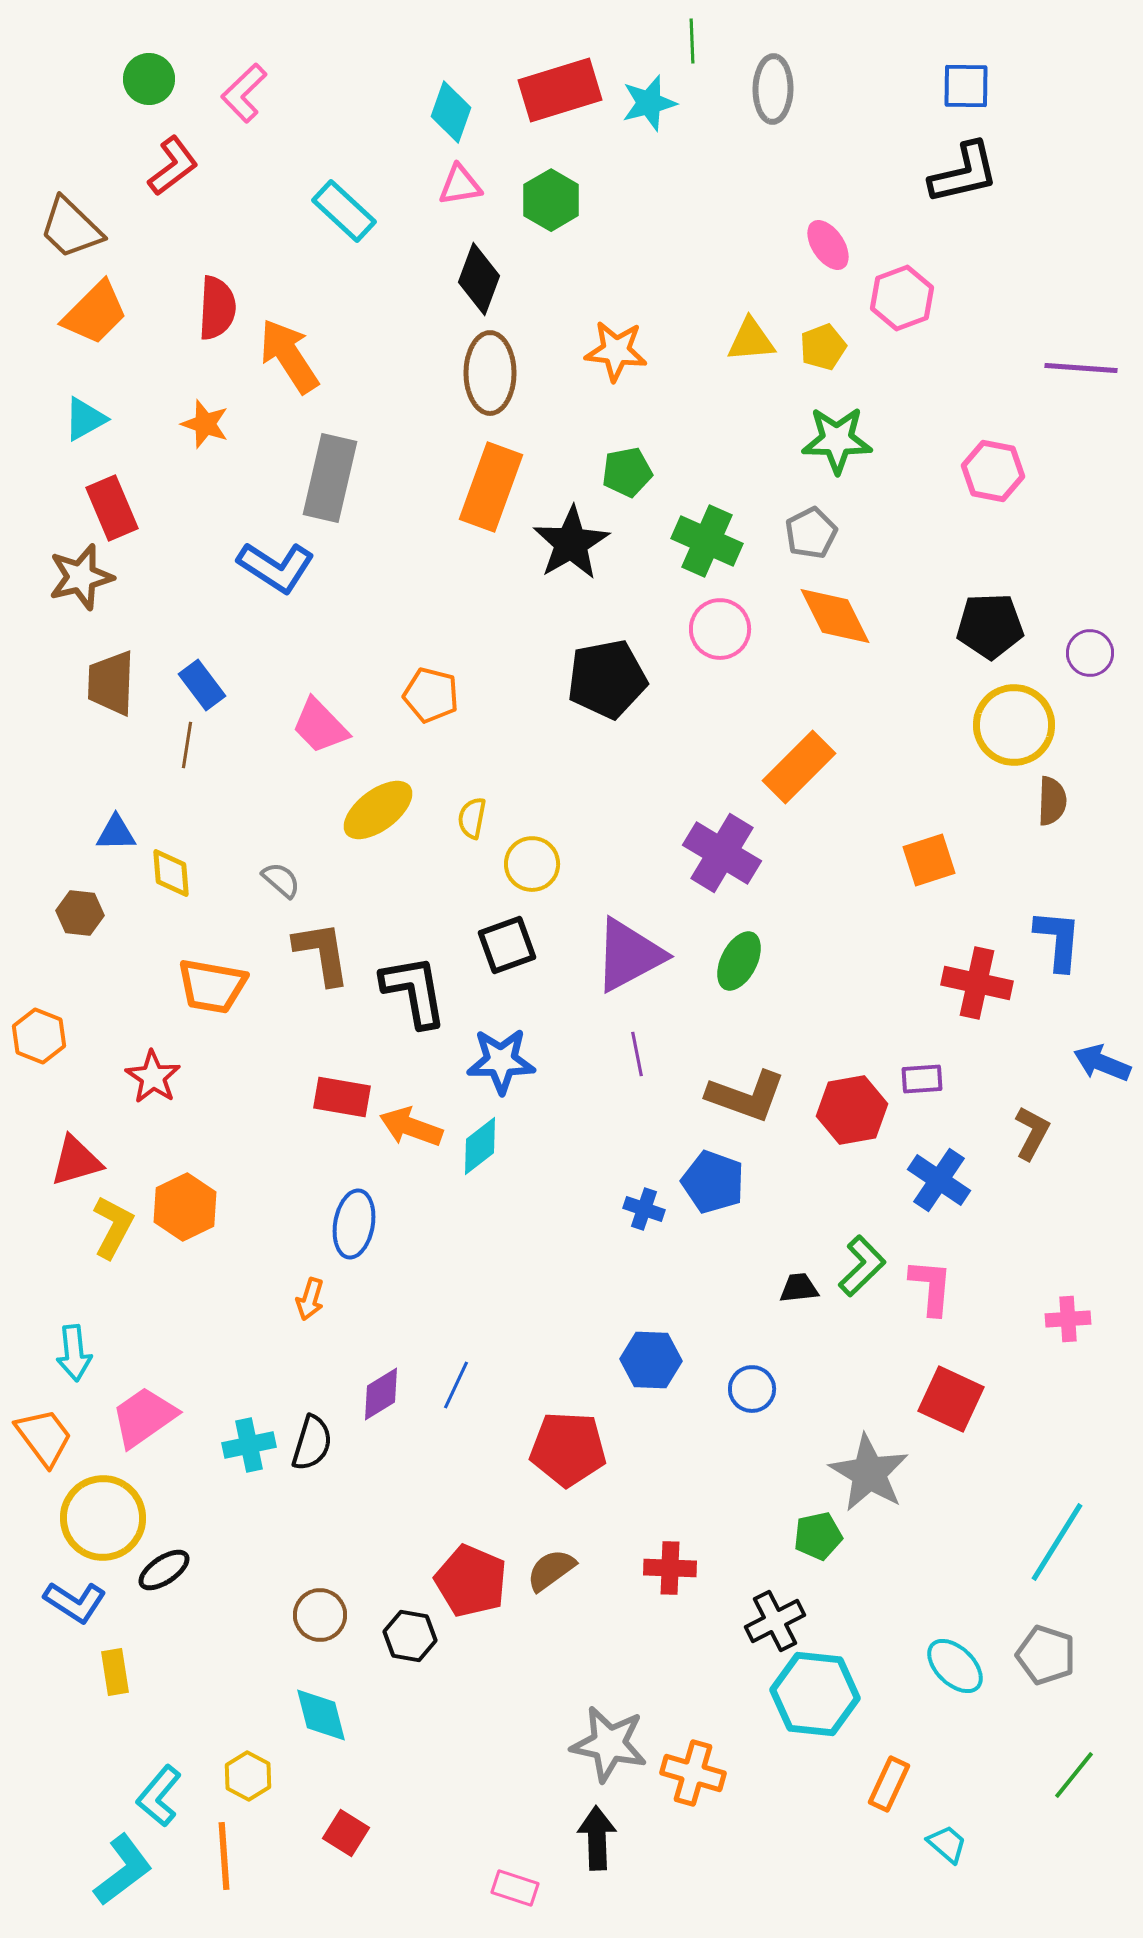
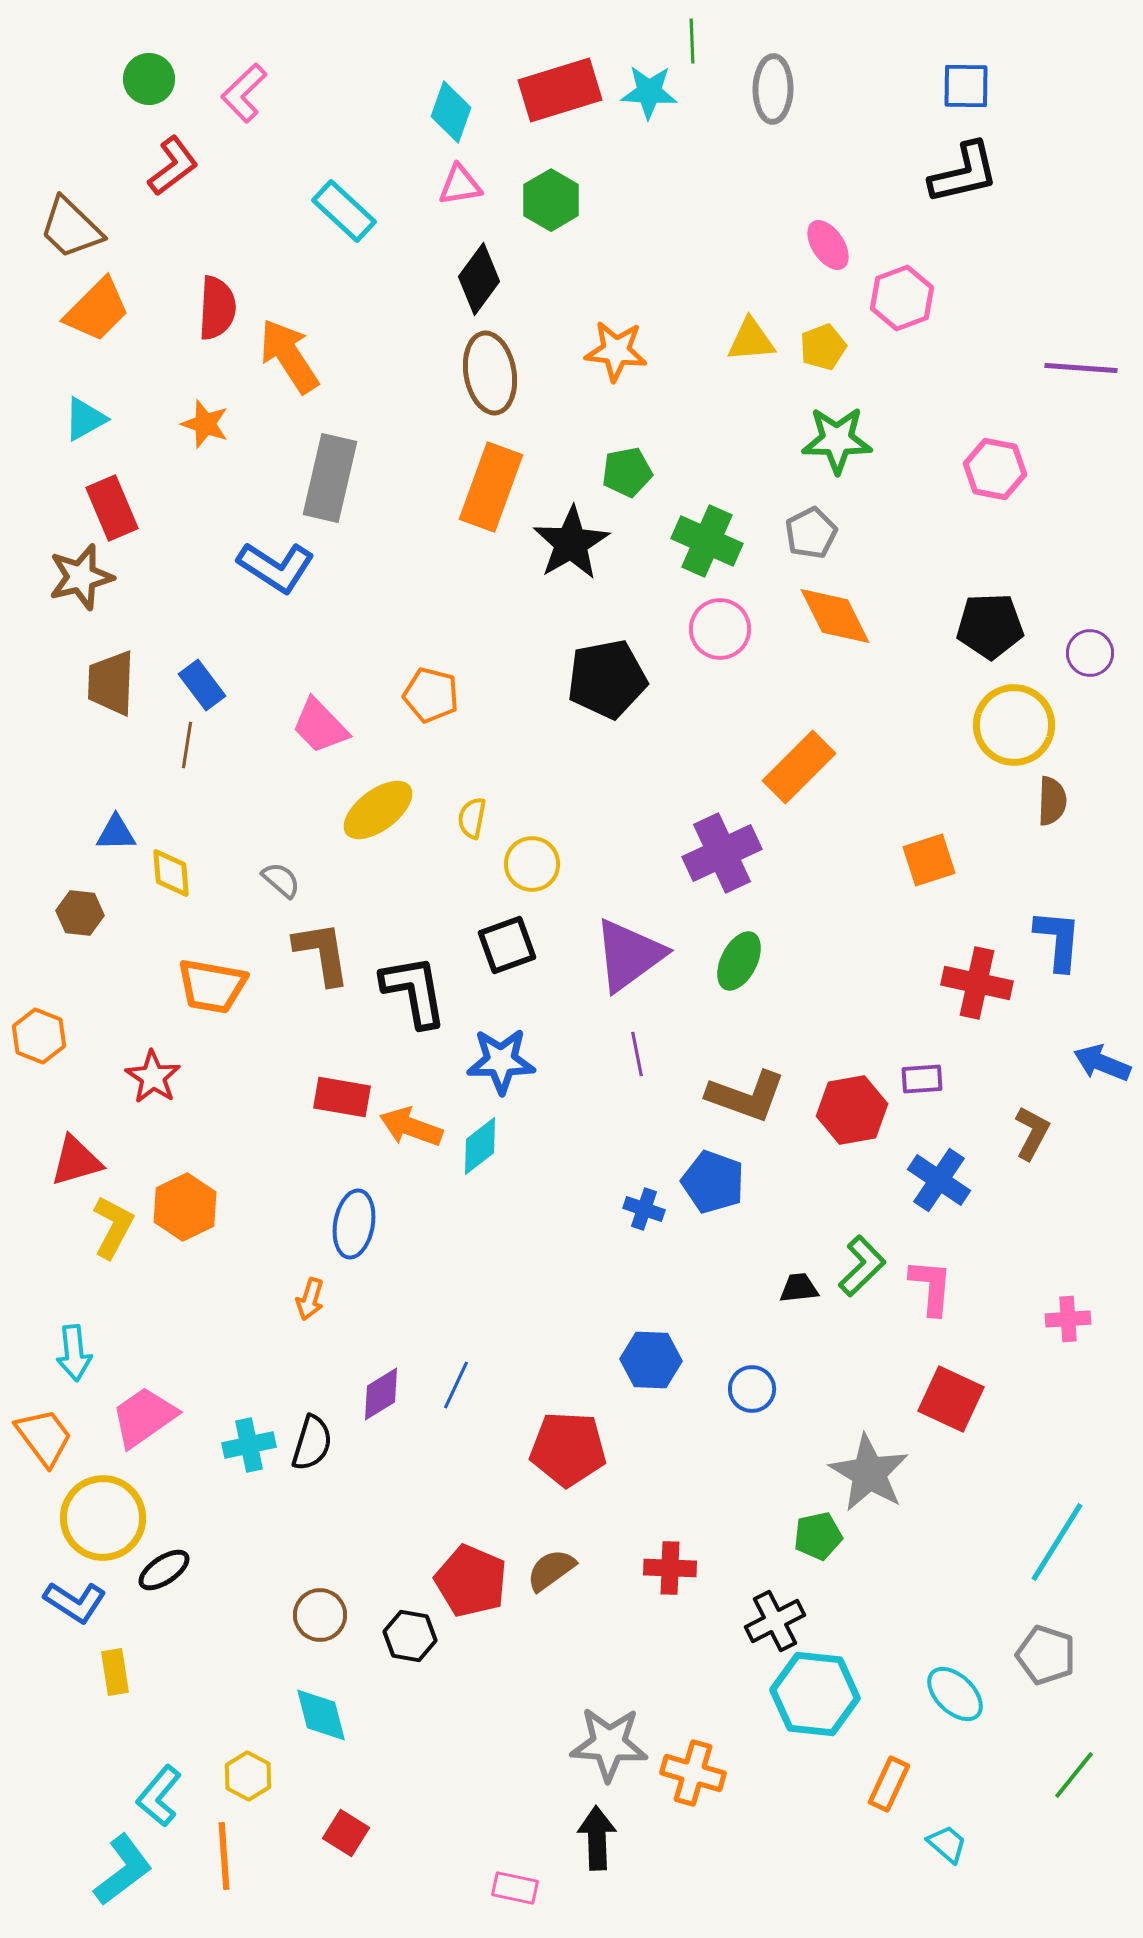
cyan star at (649, 103): moved 11 px up; rotated 18 degrees clockwise
black diamond at (479, 279): rotated 16 degrees clockwise
orange trapezoid at (95, 313): moved 2 px right, 3 px up
brown ellipse at (490, 373): rotated 10 degrees counterclockwise
pink hexagon at (993, 471): moved 2 px right, 2 px up
purple cross at (722, 853): rotated 34 degrees clockwise
purple triangle at (629, 955): rotated 8 degrees counterclockwise
cyan ellipse at (955, 1666): moved 28 px down
gray star at (609, 1744): rotated 8 degrees counterclockwise
pink rectangle at (515, 1888): rotated 6 degrees counterclockwise
